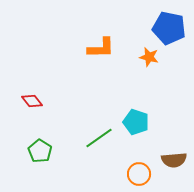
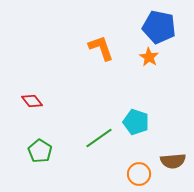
blue pentagon: moved 10 px left, 1 px up
orange L-shape: rotated 108 degrees counterclockwise
orange star: rotated 18 degrees clockwise
brown semicircle: moved 1 px left, 1 px down
